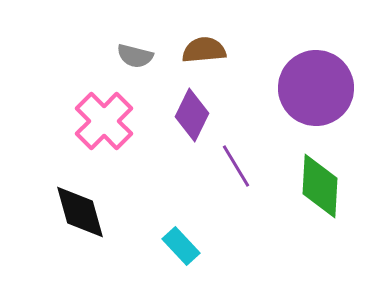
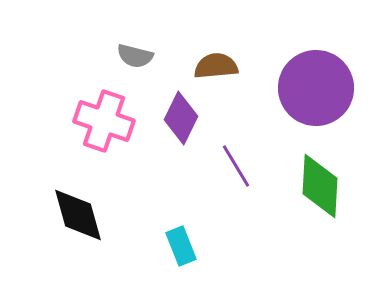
brown semicircle: moved 12 px right, 16 px down
purple diamond: moved 11 px left, 3 px down
pink cross: rotated 26 degrees counterclockwise
black diamond: moved 2 px left, 3 px down
cyan rectangle: rotated 21 degrees clockwise
